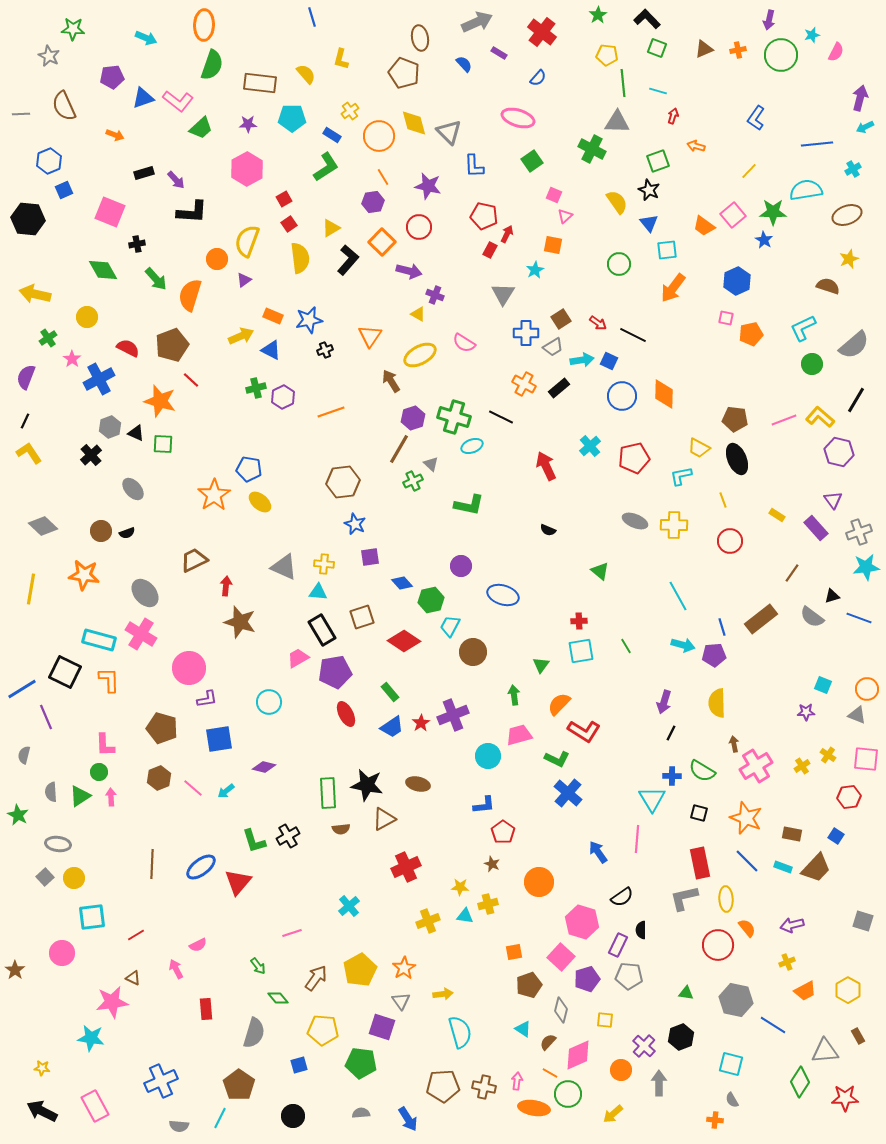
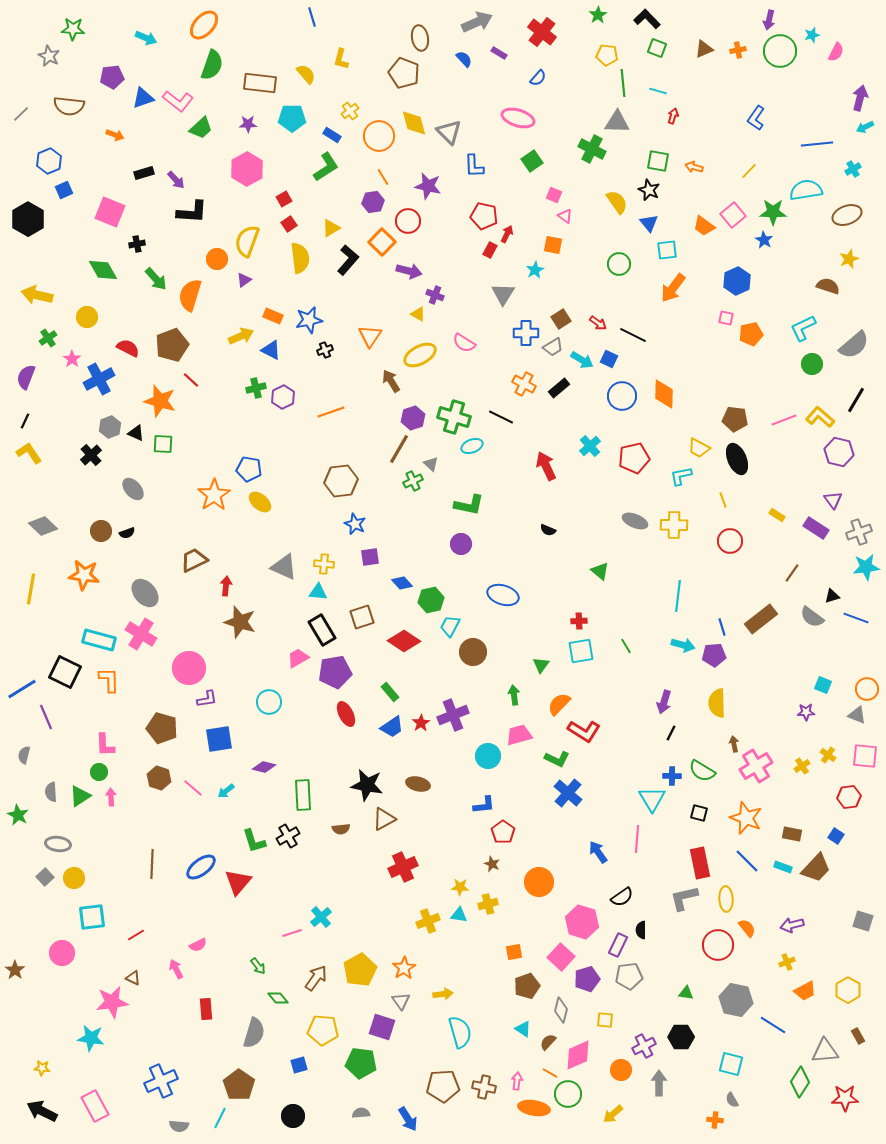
orange ellipse at (204, 25): rotated 40 degrees clockwise
green circle at (781, 55): moved 1 px left, 4 px up
blue semicircle at (464, 64): moved 5 px up
brown semicircle at (64, 106): moved 5 px right; rotated 60 degrees counterclockwise
gray line at (21, 114): rotated 42 degrees counterclockwise
orange arrow at (696, 146): moved 2 px left, 21 px down
green square at (658, 161): rotated 30 degrees clockwise
pink triangle at (565, 216): rotated 42 degrees counterclockwise
black hexagon at (28, 219): rotated 24 degrees clockwise
red circle at (419, 227): moved 11 px left, 6 px up
yellow arrow at (35, 294): moved 2 px right, 1 px down
cyan arrow at (582, 360): rotated 40 degrees clockwise
blue square at (609, 361): moved 2 px up
brown hexagon at (343, 482): moved 2 px left, 1 px up
purple rectangle at (816, 528): rotated 15 degrees counterclockwise
purple circle at (461, 566): moved 22 px up
cyan line at (678, 596): rotated 36 degrees clockwise
blue line at (859, 618): moved 3 px left
pink square at (866, 759): moved 1 px left, 3 px up
brown hexagon at (159, 778): rotated 20 degrees counterclockwise
green rectangle at (328, 793): moved 25 px left, 2 px down
red cross at (406, 867): moved 3 px left
cyan cross at (349, 906): moved 28 px left, 11 px down
cyan triangle at (465, 916): moved 6 px left, 1 px up
gray pentagon at (629, 976): rotated 12 degrees counterclockwise
brown pentagon at (529, 985): moved 2 px left, 1 px down
black hexagon at (681, 1037): rotated 20 degrees clockwise
purple cross at (644, 1046): rotated 20 degrees clockwise
